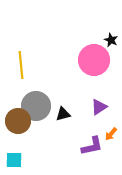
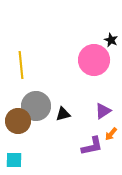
purple triangle: moved 4 px right, 4 px down
